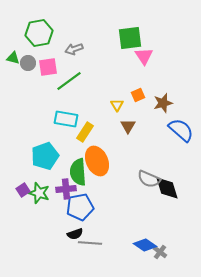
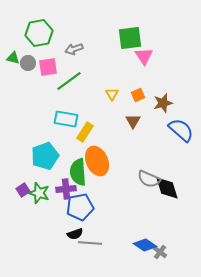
yellow triangle: moved 5 px left, 11 px up
brown triangle: moved 5 px right, 5 px up
